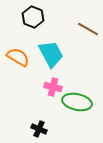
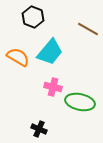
cyan trapezoid: moved 1 px left, 2 px up; rotated 68 degrees clockwise
green ellipse: moved 3 px right
